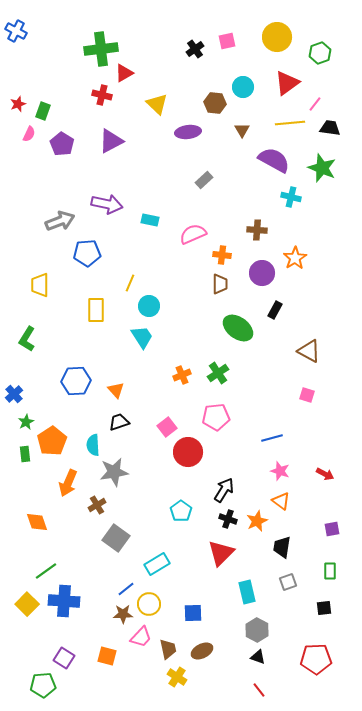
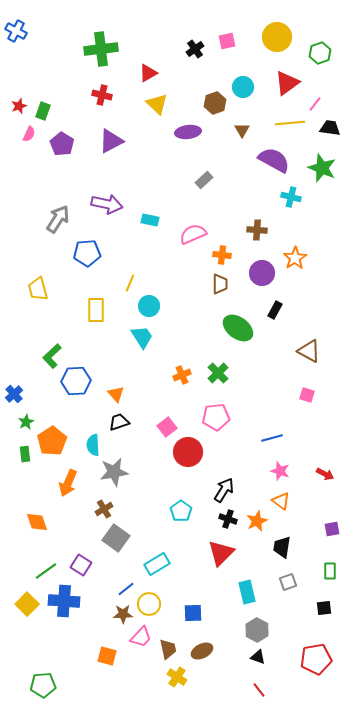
red triangle at (124, 73): moved 24 px right
brown hexagon at (215, 103): rotated 25 degrees counterclockwise
red star at (18, 104): moved 1 px right, 2 px down
gray arrow at (60, 221): moved 2 px left, 2 px up; rotated 36 degrees counterclockwise
yellow trapezoid at (40, 285): moved 2 px left, 4 px down; rotated 15 degrees counterclockwise
green L-shape at (27, 339): moved 25 px right, 17 px down; rotated 15 degrees clockwise
green cross at (218, 373): rotated 10 degrees counterclockwise
orange triangle at (116, 390): moved 4 px down
brown cross at (97, 505): moved 7 px right, 4 px down
purple square at (64, 658): moved 17 px right, 93 px up
red pentagon at (316, 659): rotated 8 degrees counterclockwise
